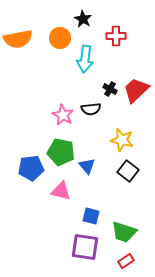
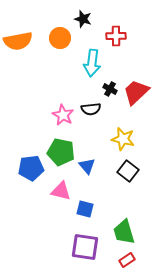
black star: rotated 12 degrees counterclockwise
orange semicircle: moved 2 px down
cyan arrow: moved 7 px right, 4 px down
red trapezoid: moved 2 px down
yellow star: moved 1 px right, 1 px up
blue square: moved 6 px left, 7 px up
green trapezoid: rotated 56 degrees clockwise
red rectangle: moved 1 px right, 1 px up
